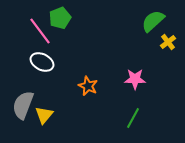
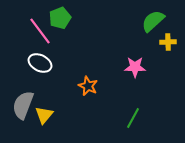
yellow cross: rotated 35 degrees clockwise
white ellipse: moved 2 px left, 1 px down
pink star: moved 12 px up
